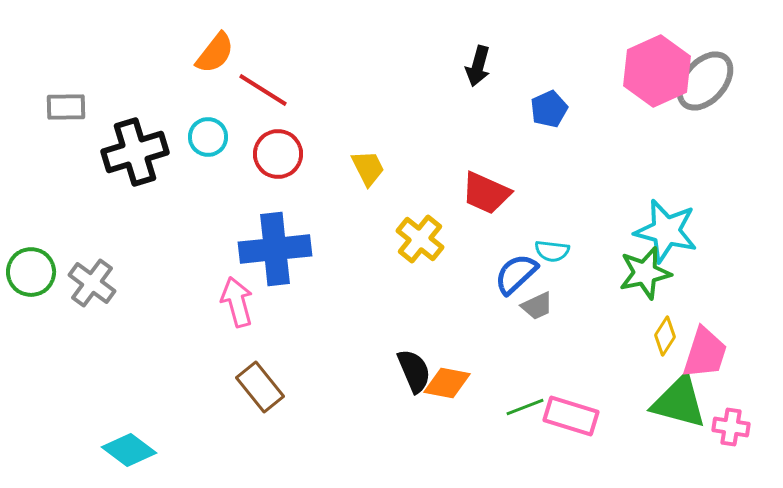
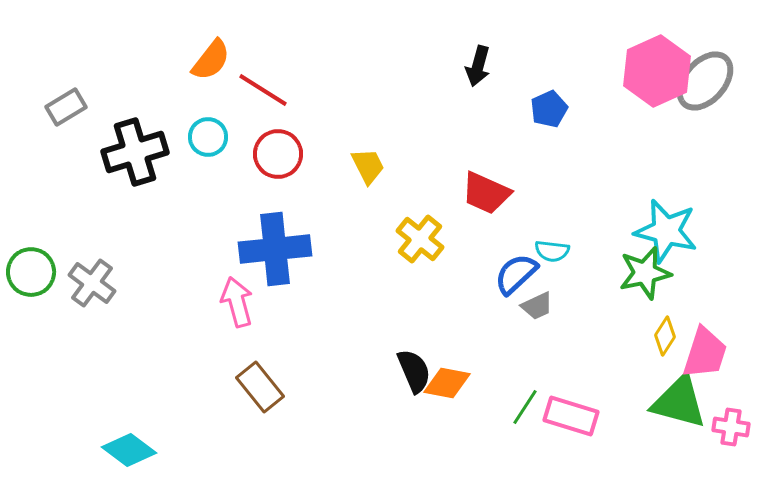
orange semicircle: moved 4 px left, 7 px down
gray rectangle: rotated 30 degrees counterclockwise
yellow trapezoid: moved 2 px up
green line: rotated 36 degrees counterclockwise
